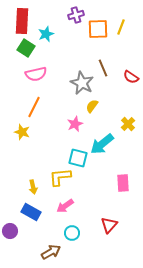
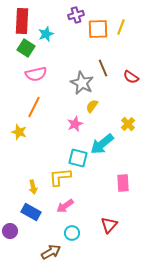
yellow star: moved 3 px left
